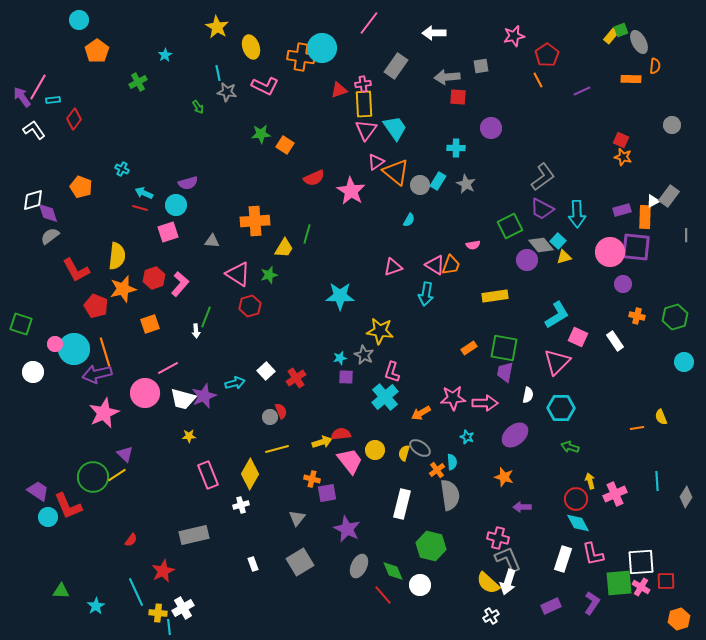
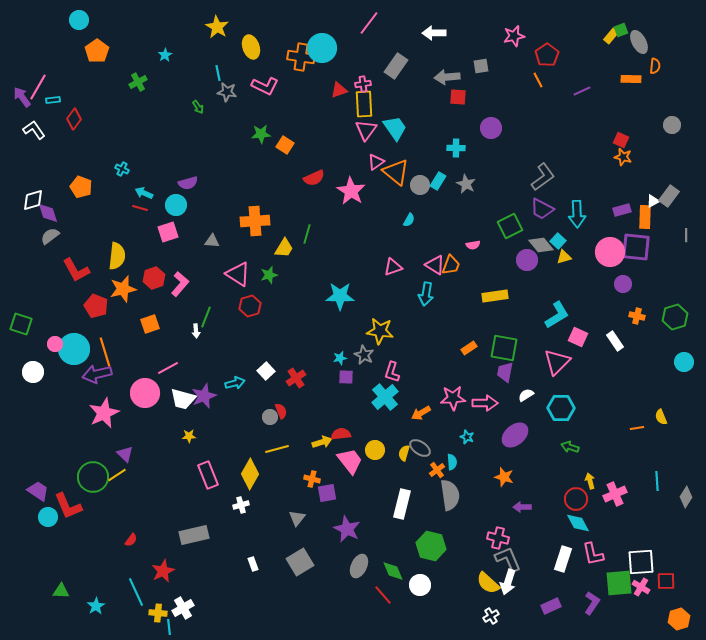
white semicircle at (528, 395): moved 2 px left; rotated 133 degrees counterclockwise
